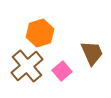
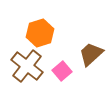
brown trapezoid: moved 1 px left, 1 px down; rotated 108 degrees counterclockwise
brown cross: rotated 12 degrees counterclockwise
